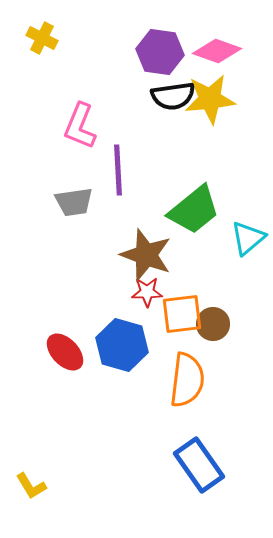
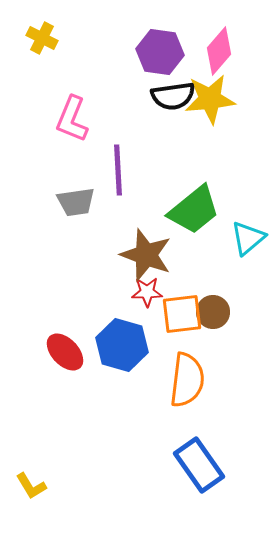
pink diamond: moved 2 px right; rotated 69 degrees counterclockwise
pink L-shape: moved 8 px left, 7 px up
gray trapezoid: moved 2 px right
brown circle: moved 12 px up
